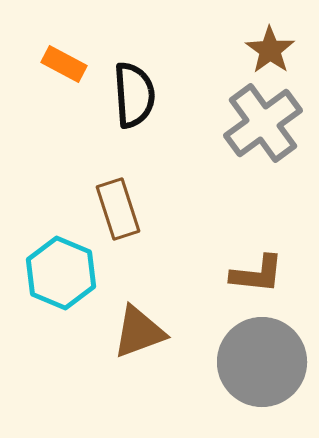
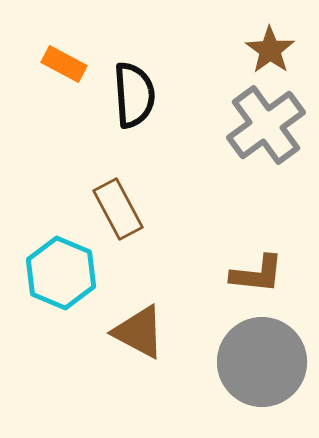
gray cross: moved 3 px right, 2 px down
brown rectangle: rotated 10 degrees counterclockwise
brown triangle: rotated 48 degrees clockwise
